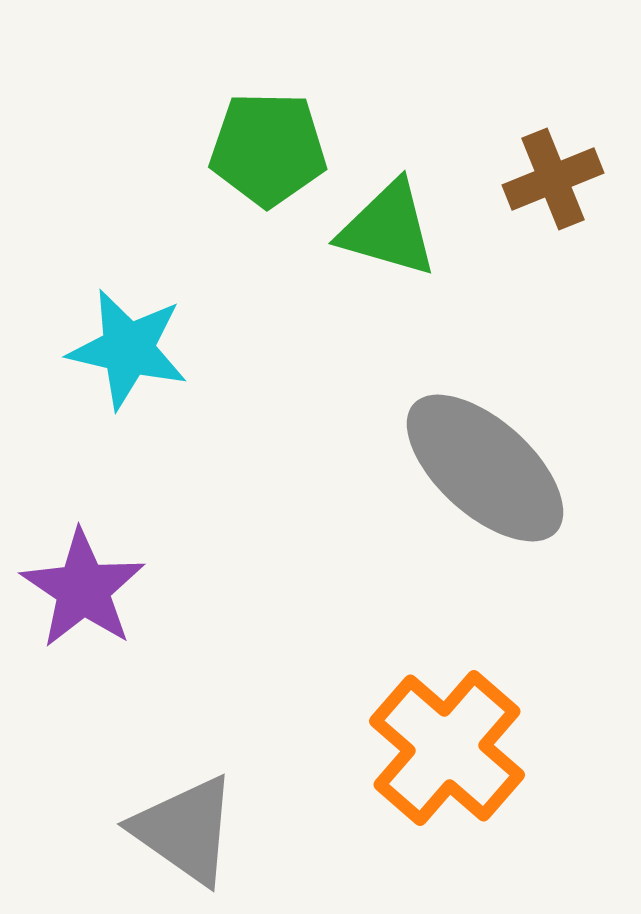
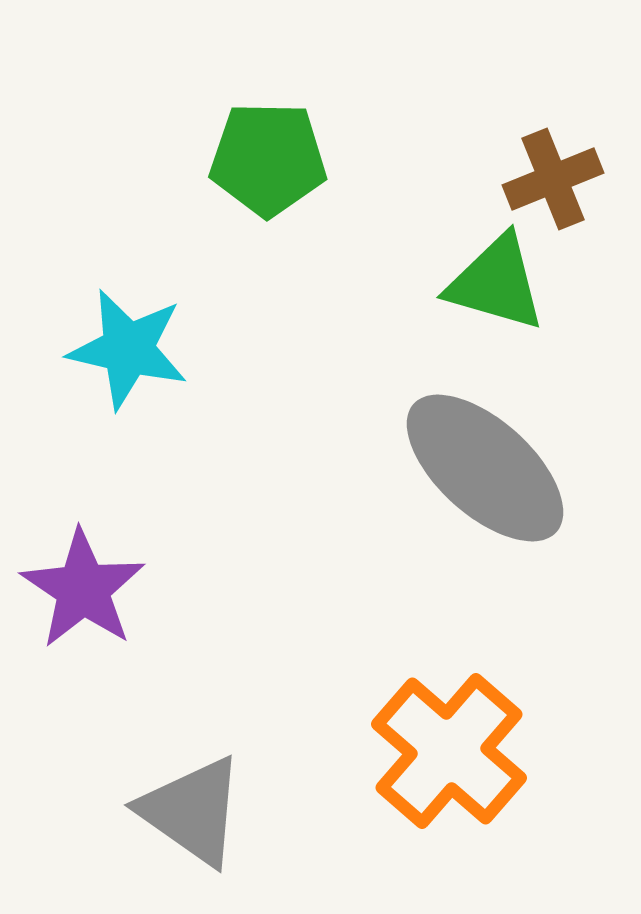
green pentagon: moved 10 px down
green triangle: moved 108 px right, 54 px down
orange cross: moved 2 px right, 3 px down
gray triangle: moved 7 px right, 19 px up
